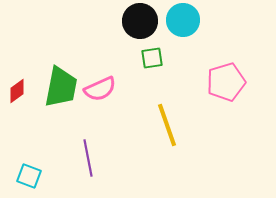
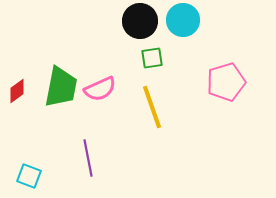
yellow line: moved 15 px left, 18 px up
